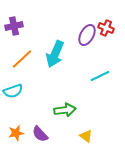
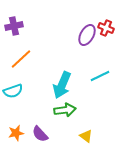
cyan arrow: moved 7 px right, 31 px down
orange line: moved 1 px left
